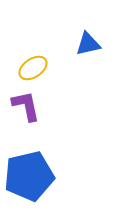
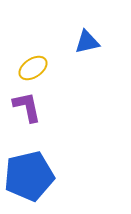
blue triangle: moved 1 px left, 2 px up
purple L-shape: moved 1 px right, 1 px down
